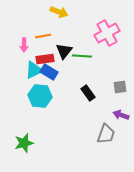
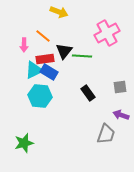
orange line: rotated 49 degrees clockwise
